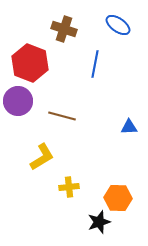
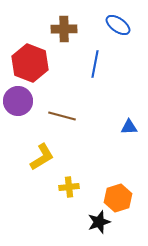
brown cross: rotated 20 degrees counterclockwise
orange hexagon: rotated 20 degrees counterclockwise
